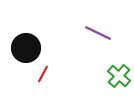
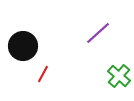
purple line: rotated 68 degrees counterclockwise
black circle: moved 3 px left, 2 px up
